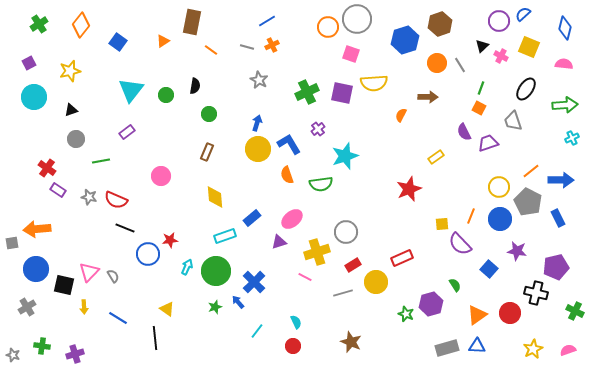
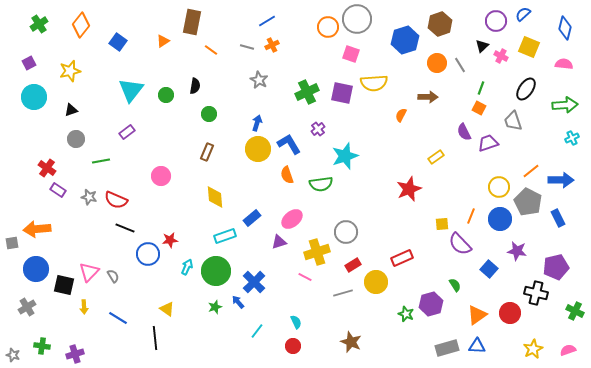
purple circle at (499, 21): moved 3 px left
